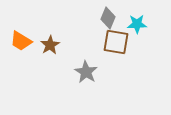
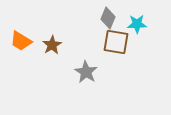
brown star: moved 2 px right
